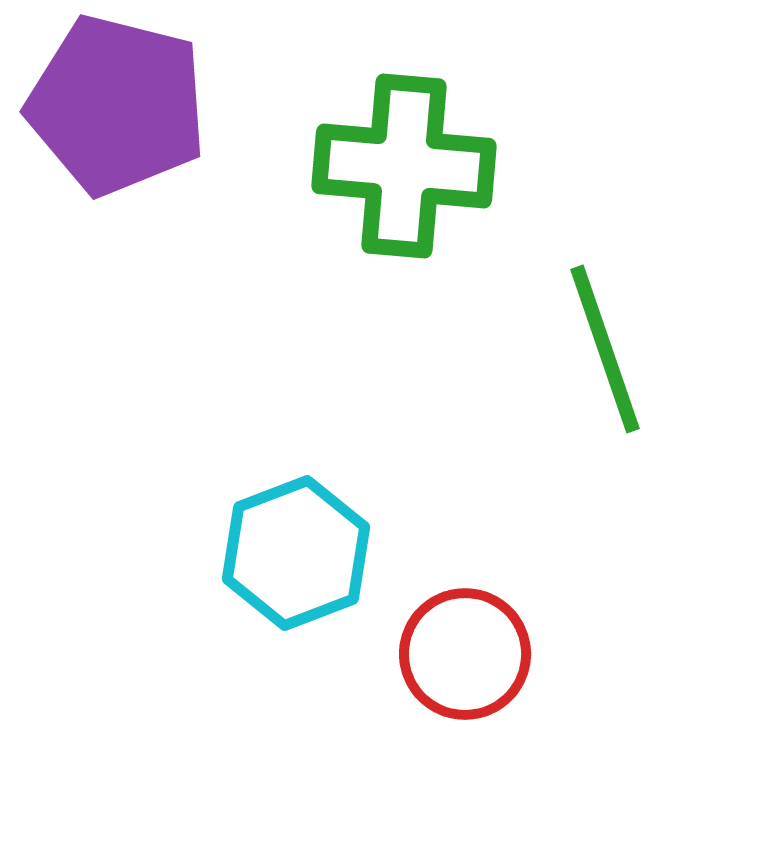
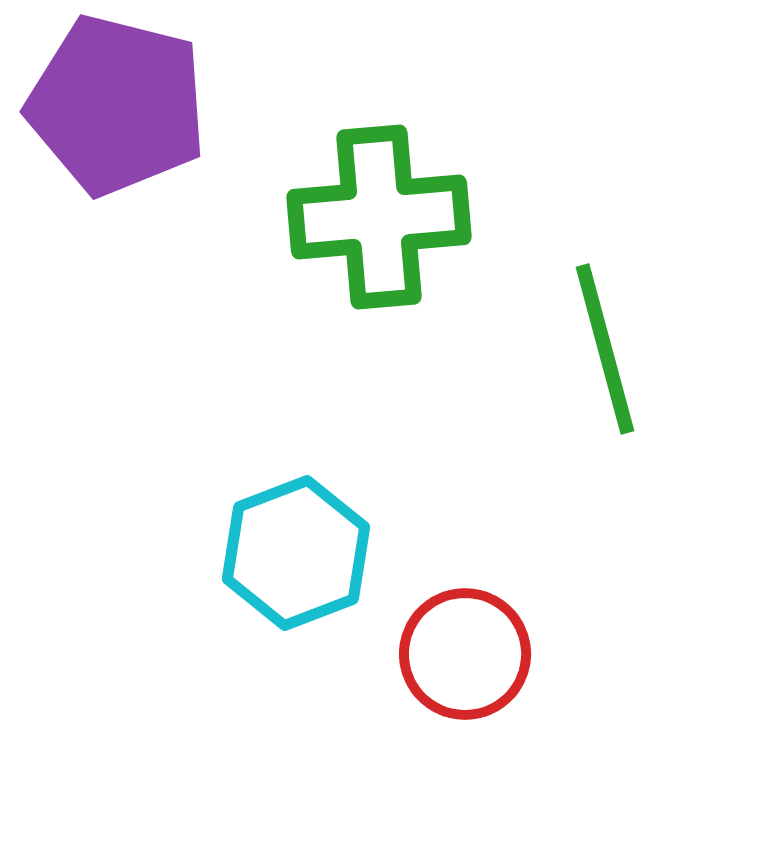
green cross: moved 25 px left, 51 px down; rotated 10 degrees counterclockwise
green line: rotated 4 degrees clockwise
